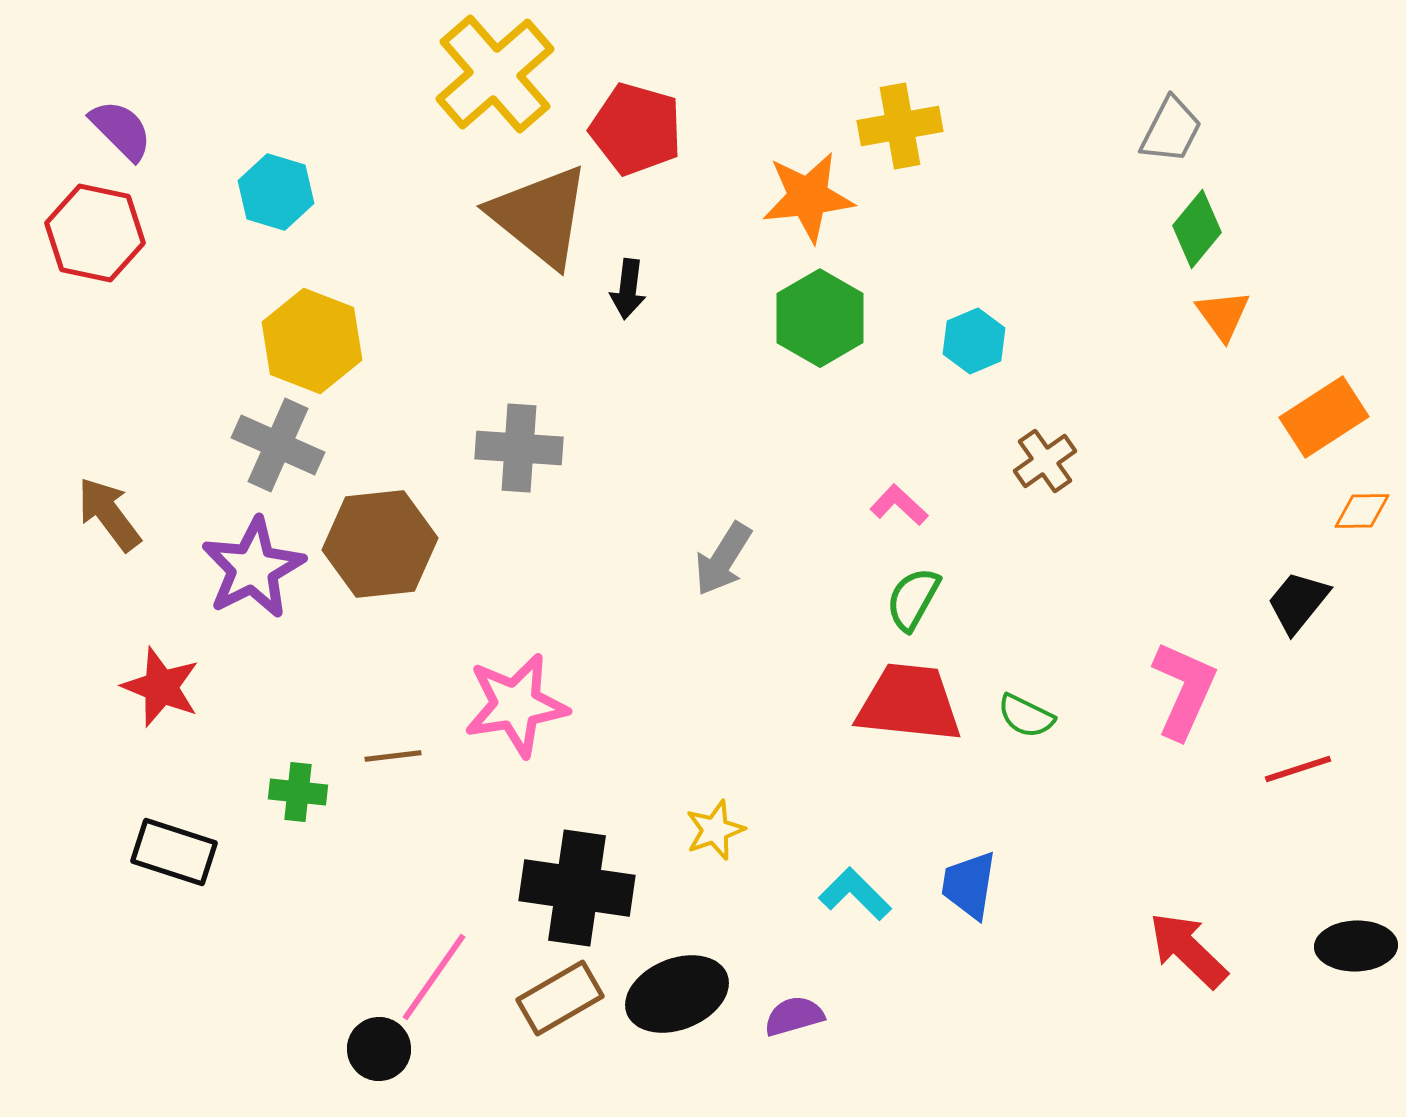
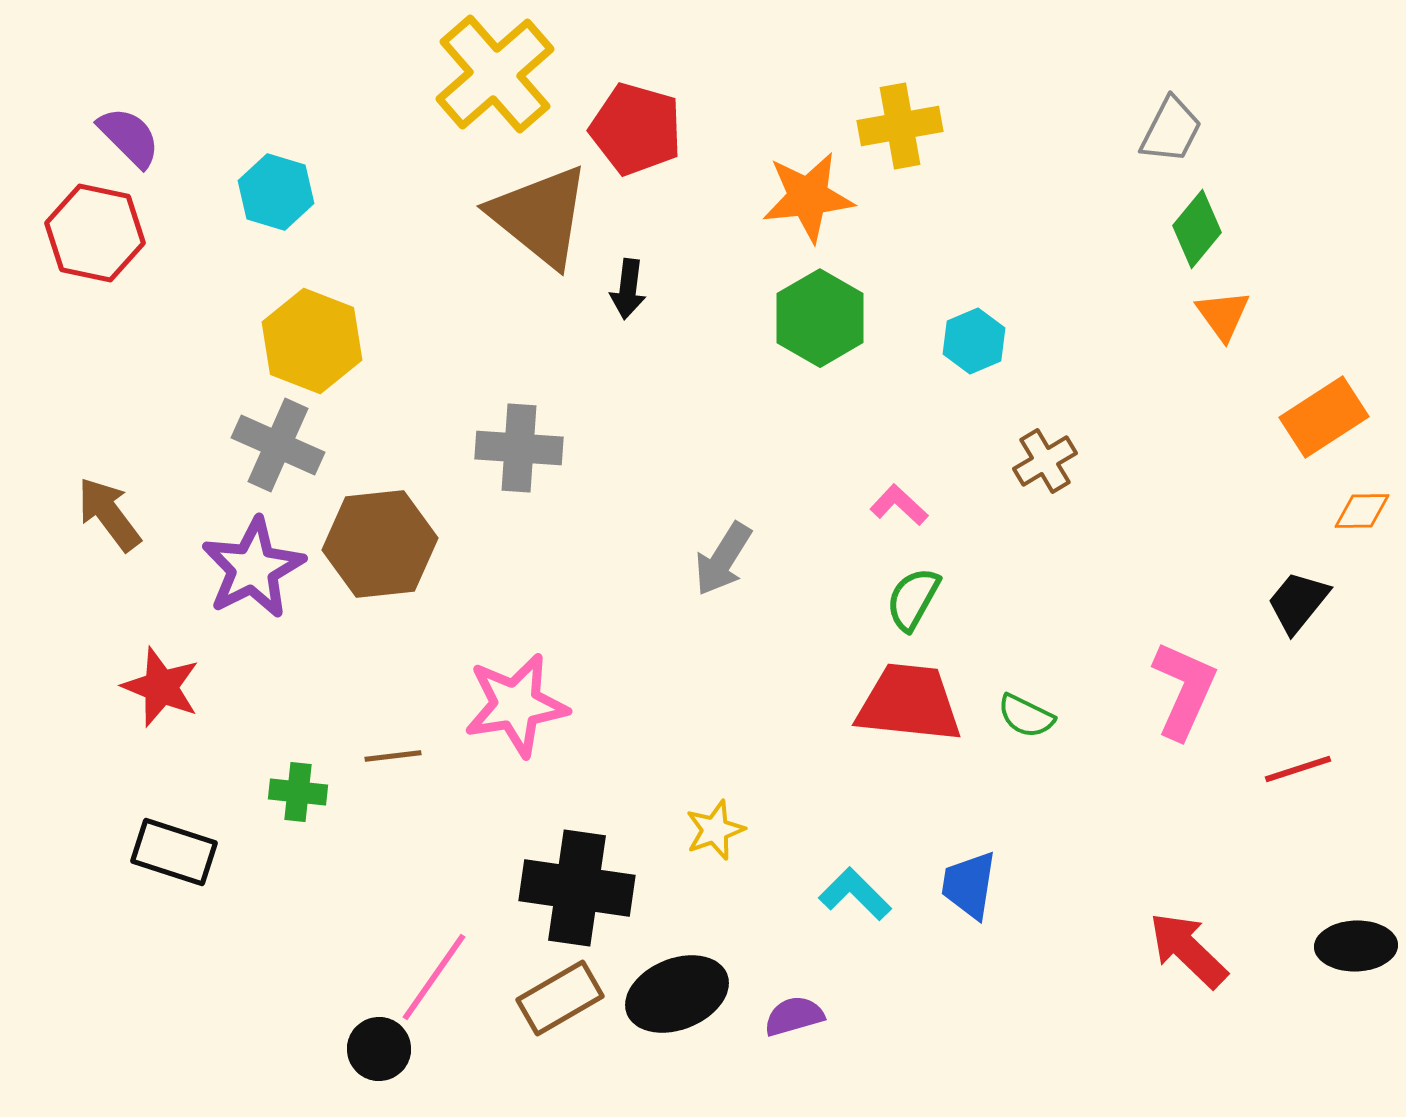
purple semicircle at (121, 130): moved 8 px right, 7 px down
brown cross at (1045, 461): rotated 4 degrees clockwise
